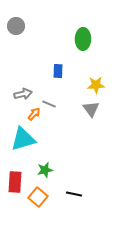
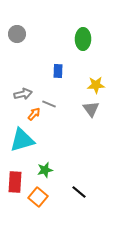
gray circle: moved 1 px right, 8 px down
cyan triangle: moved 1 px left, 1 px down
black line: moved 5 px right, 2 px up; rotated 28 degrees clockwise
